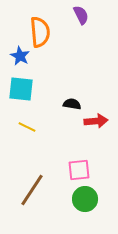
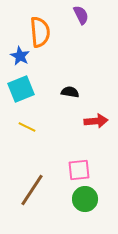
cyan square: rotated 28 degrees counterclockwise
black semicircle: moved 2 px left, 12 px up
